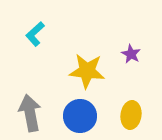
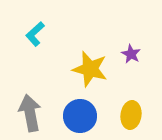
yellow star: moved 3 px right, 2 px up; rotated 9 degrees clockwise
